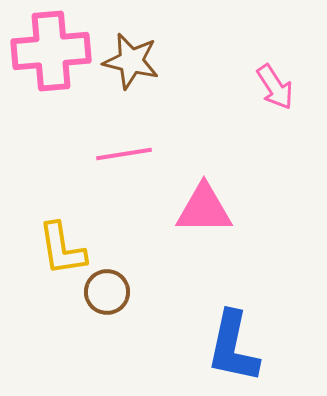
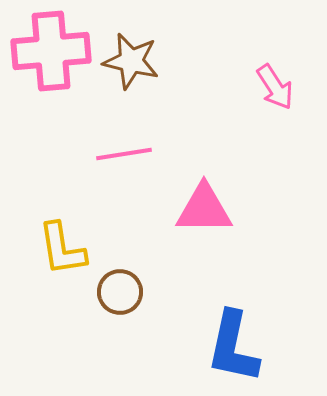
brown circle: moved 13 px right
